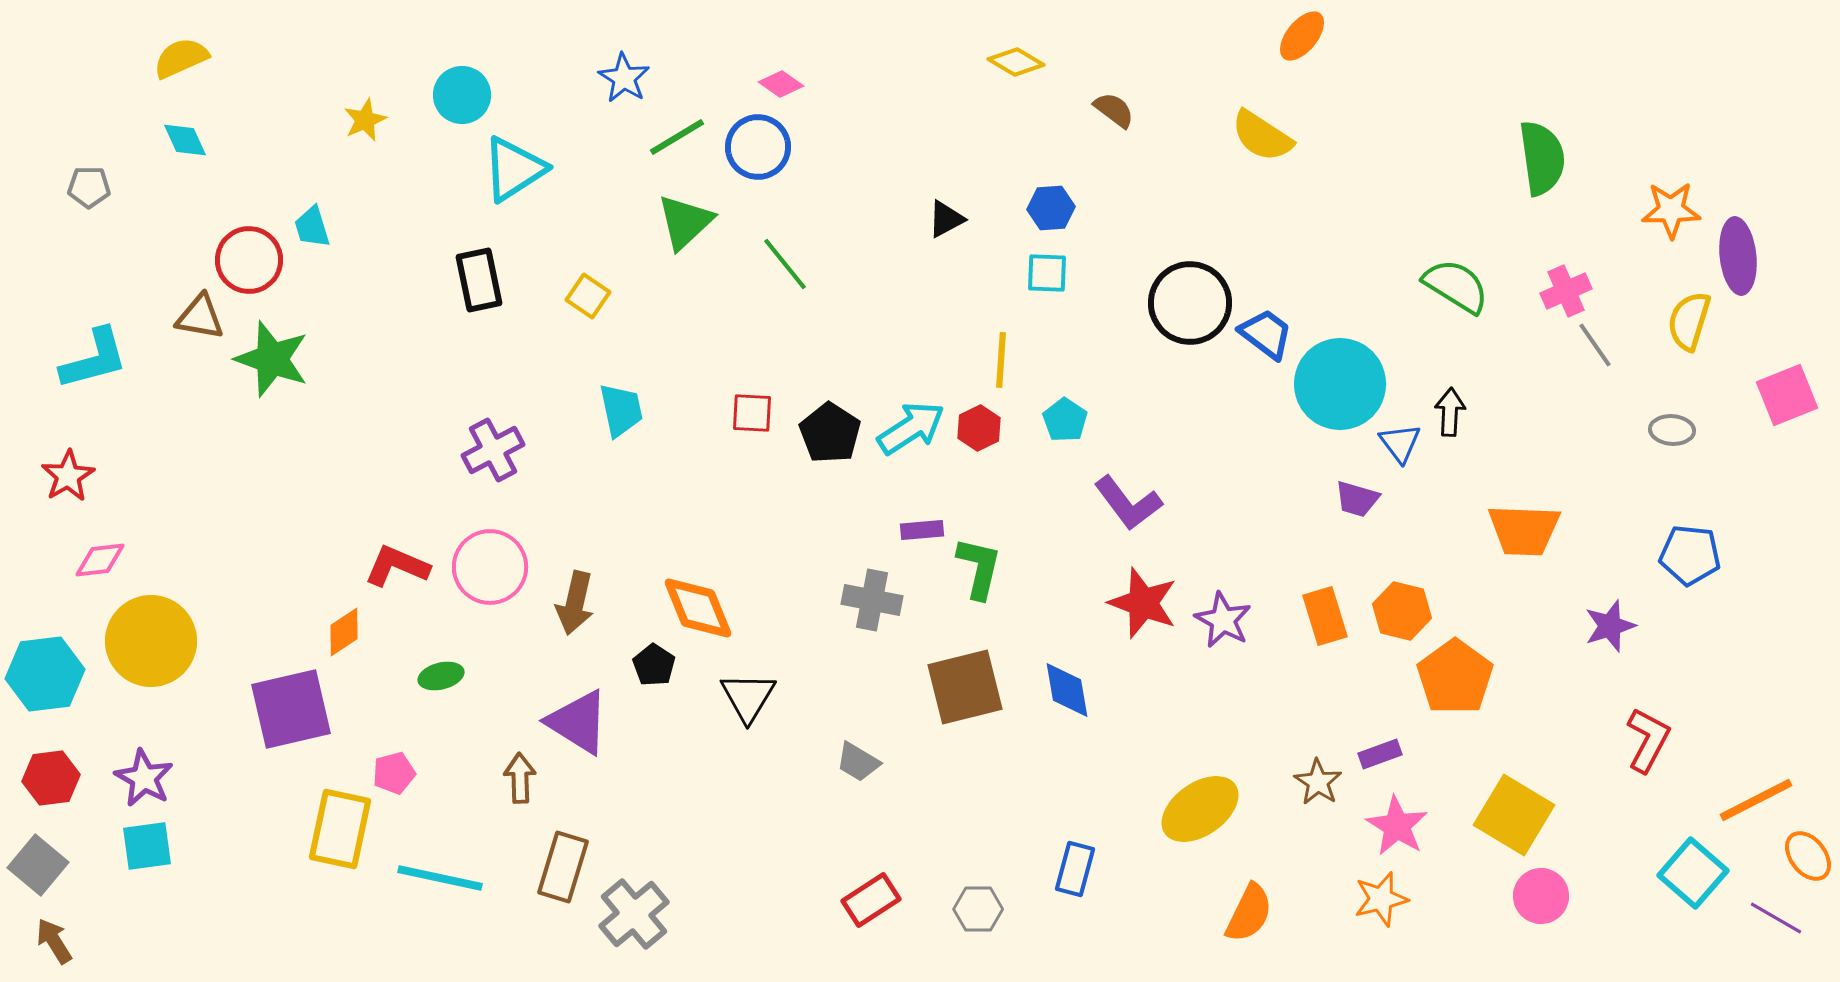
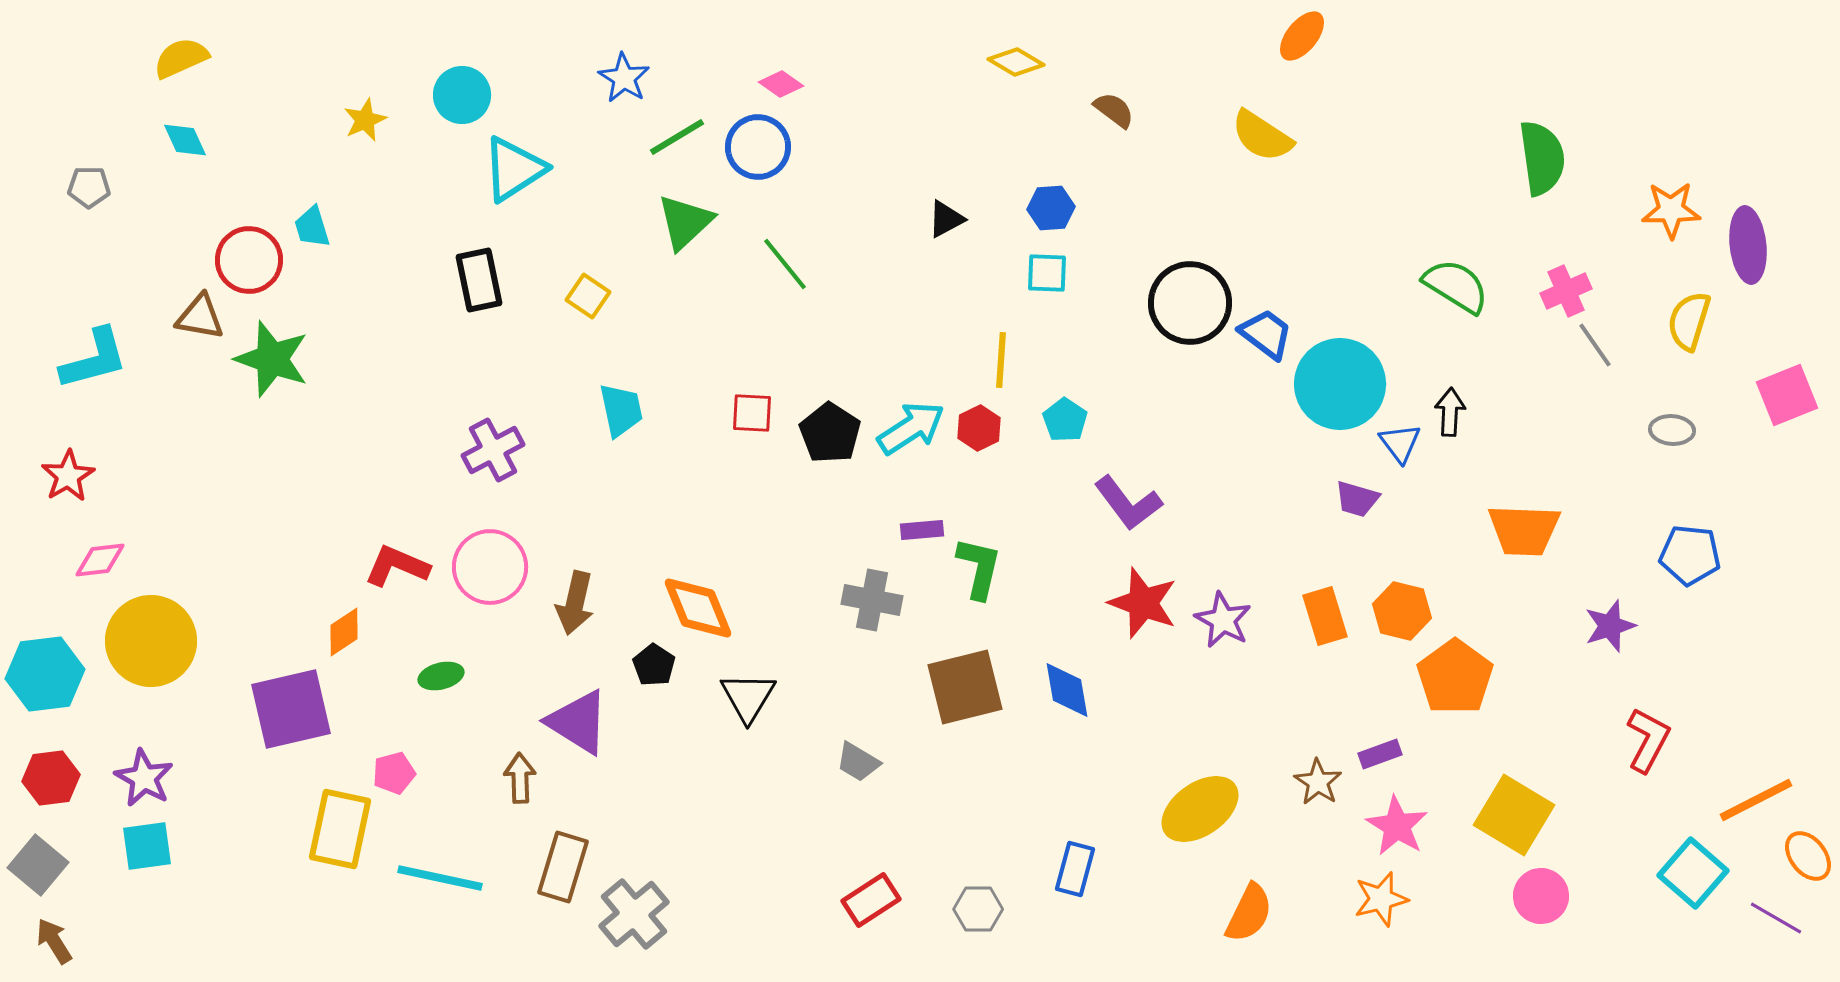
purple ellipse at (1738, 256): moved 10 px right, 11 px up
